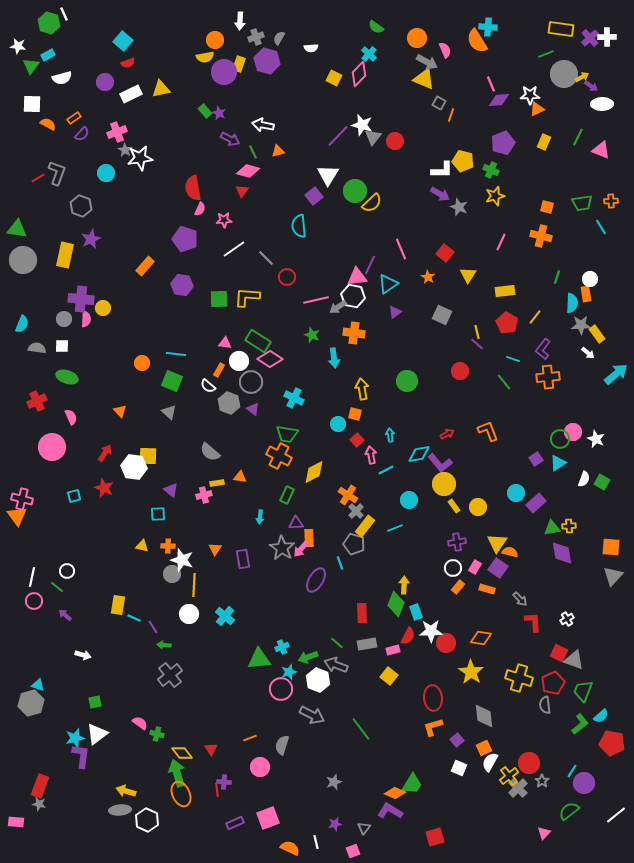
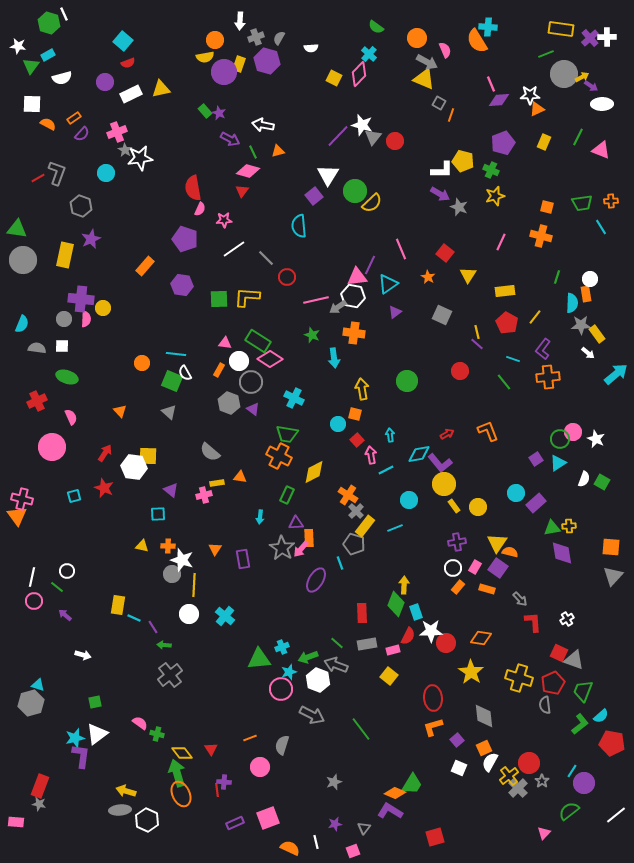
white semicircle at (208, 386): moved 23 px left, 13 px up; rotated 21 degrees clockwise
